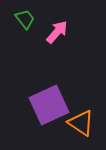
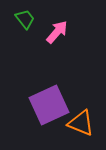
orange triangle: rotated 12 degrees counterclockwise
